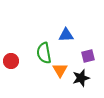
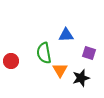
purple square: moved 1 px right, 3 px up; rotated 32 degrees clockwise
